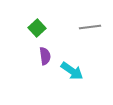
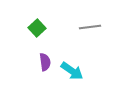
purple semicircle: moved 6 px down
